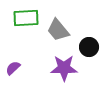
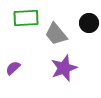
gray trapezoid: moved 2 px left, 4 px down
black circle: moved 24 px up
purple star: rotated 20 degrees counterclockwise
